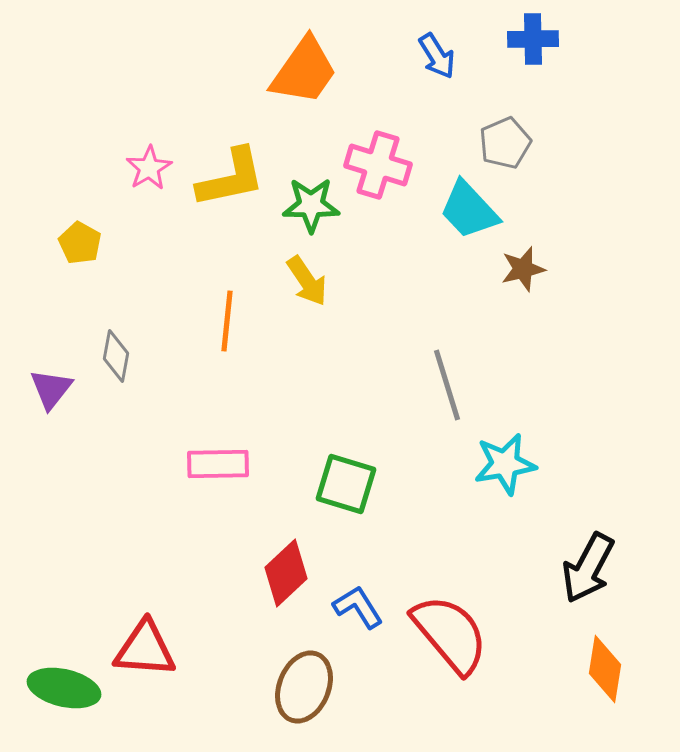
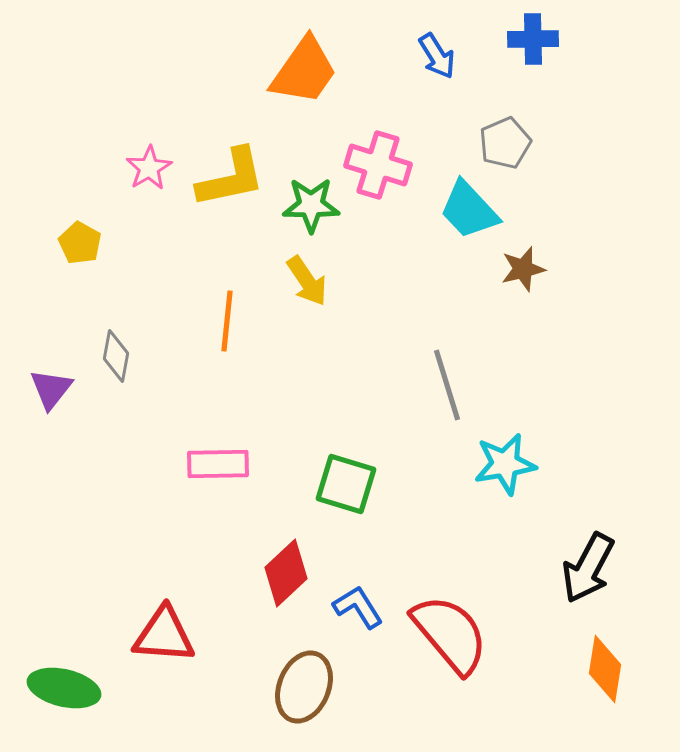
red triangle: moved 19 px right, 14 px up
